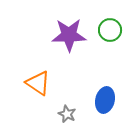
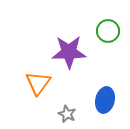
green circle: moved 2 px left, 1 px down
purple star: moved 17 px down
orange triangle: rotated 32 degrees clockwise
